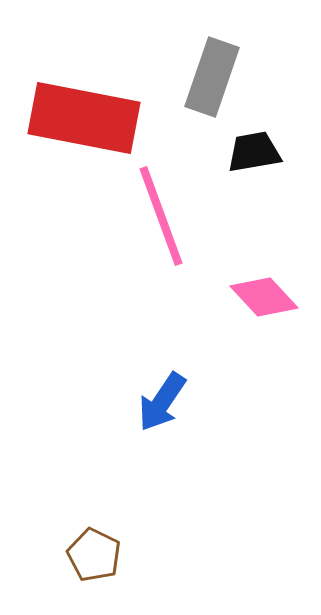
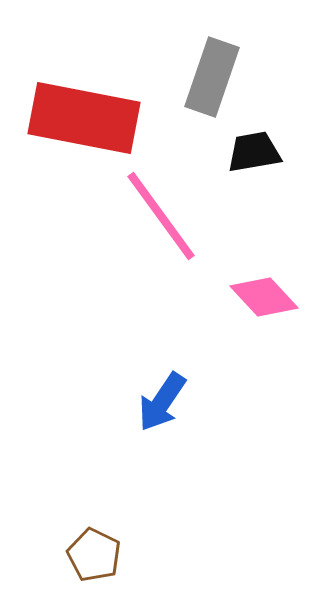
pink line: rotated 16 degrees counterclockwise
